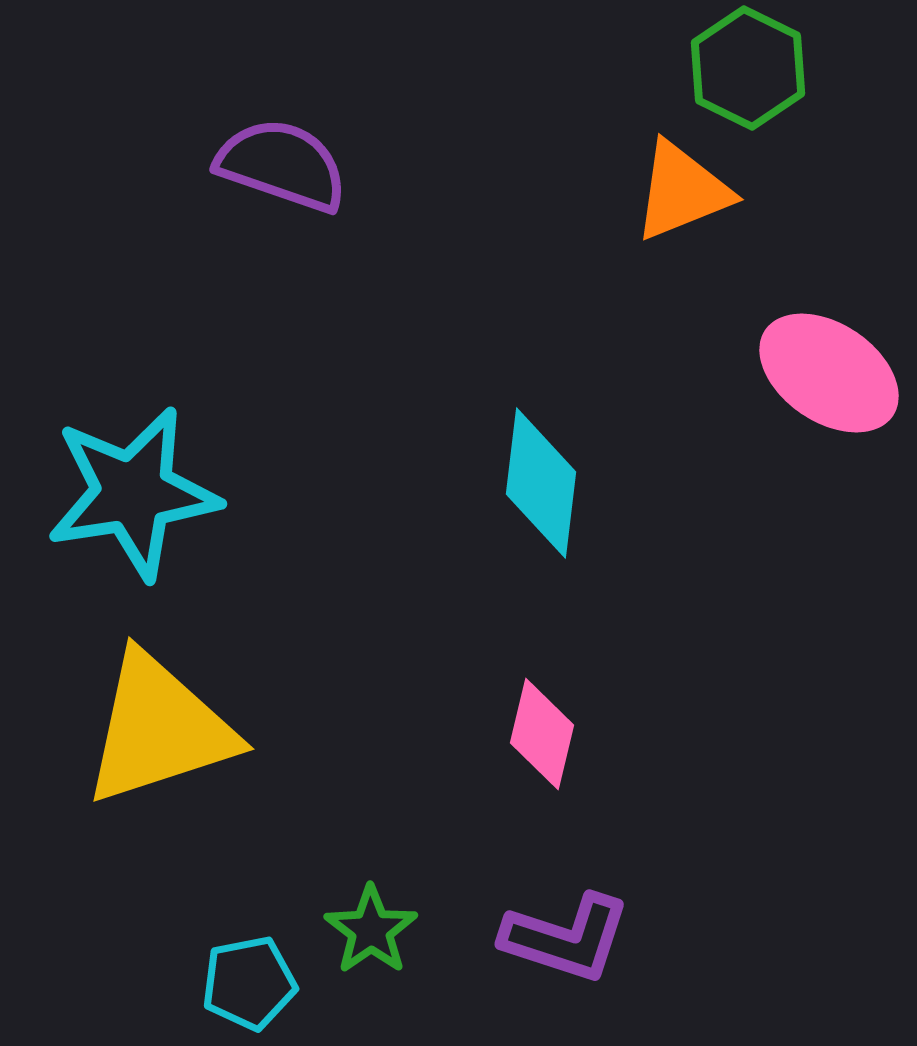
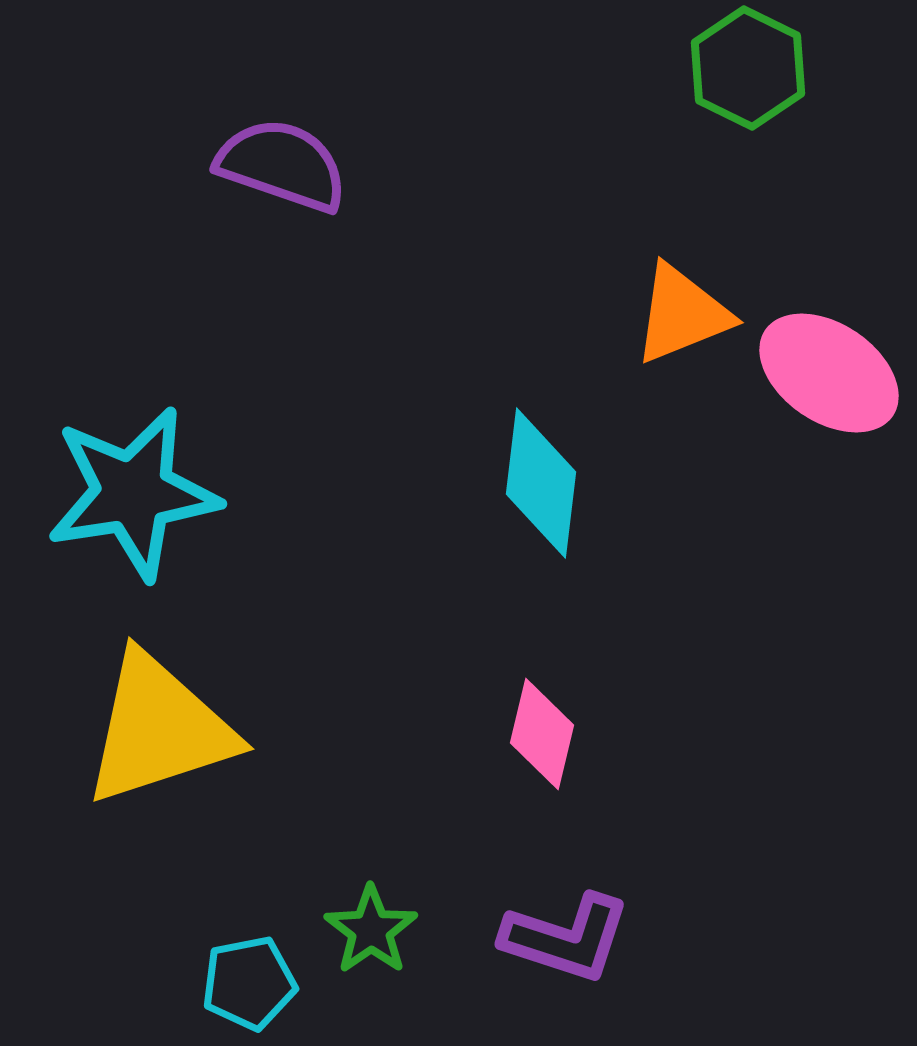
orange triangle: moved 123 px down
